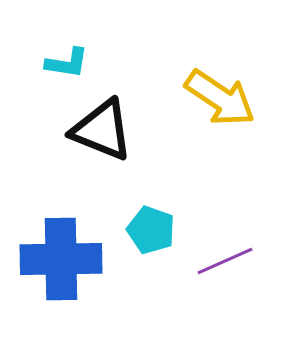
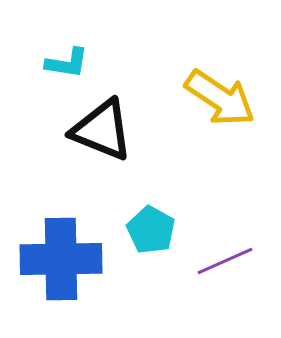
cyan pentagon: rotated 9 degrees clockwise
